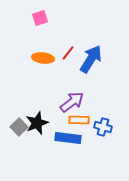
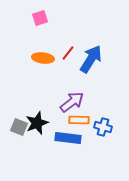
gray square: rotated 24 degrees counterclockwise
